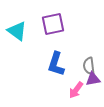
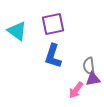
blue L-shape: moved 3 px left, 8 px up
